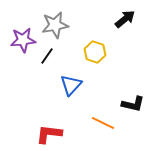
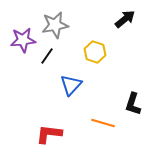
black L-shape: rotated 95 degrees clockwise
orange line: rotated 10 degrees counterclockwise
